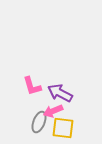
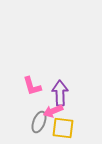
purple arrow: rotated 60 degrees clockwise
